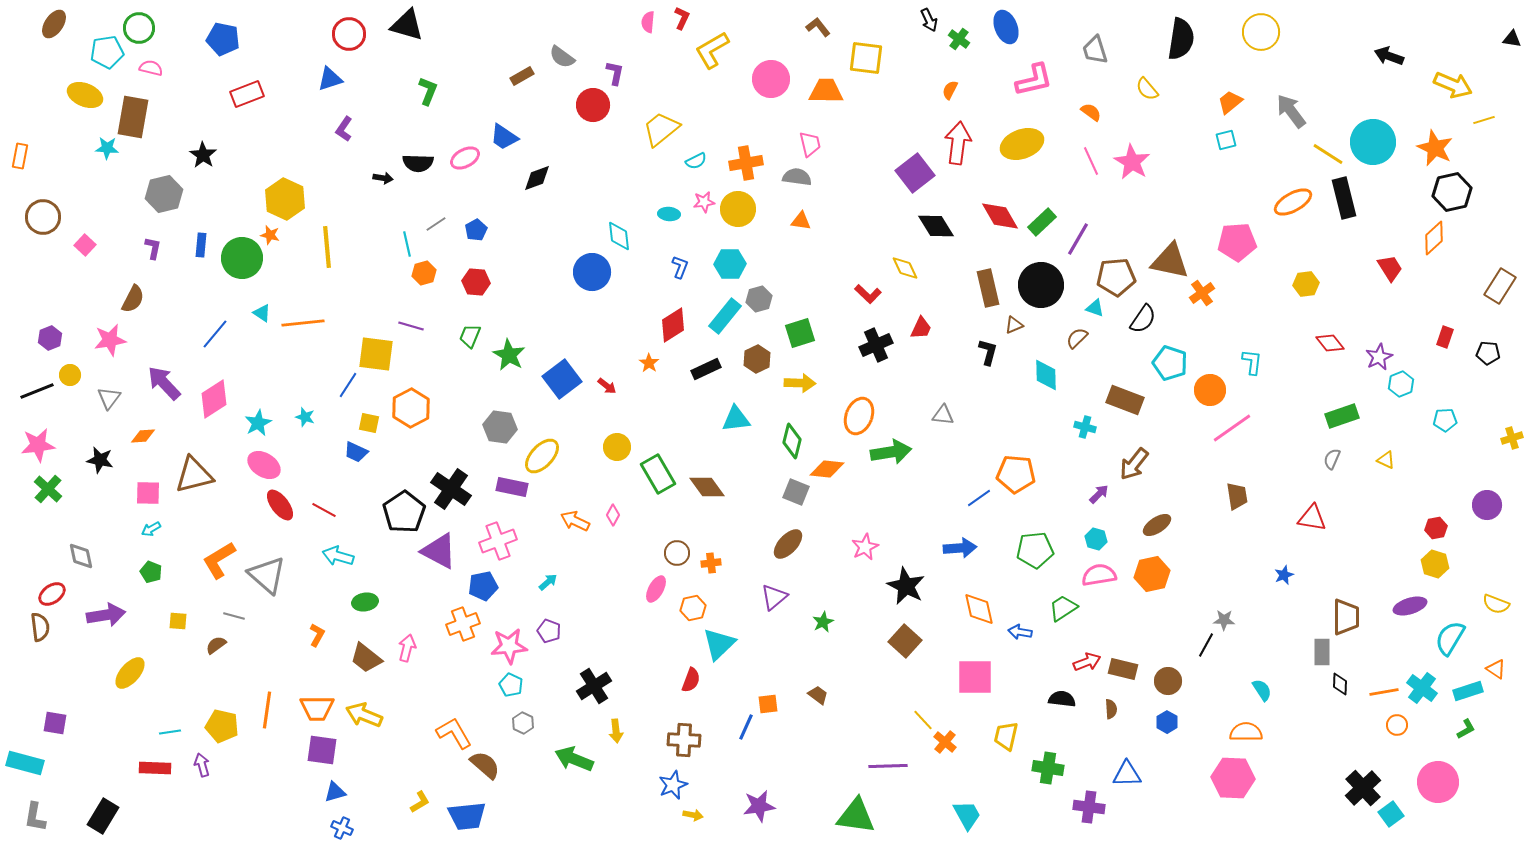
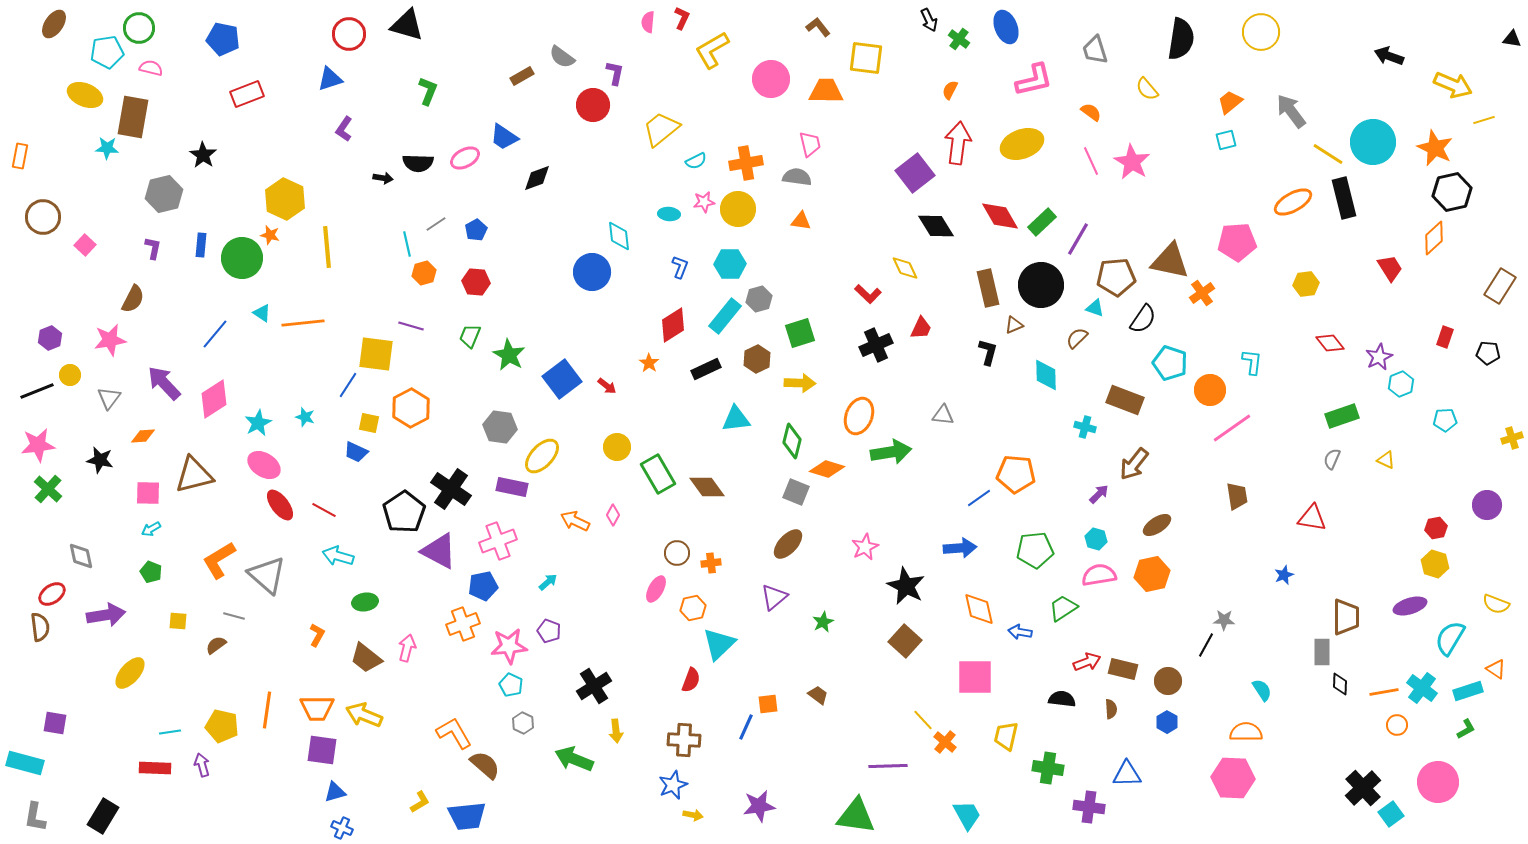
orange diamond at (827, 469): rotated 12 degrees clockwise
